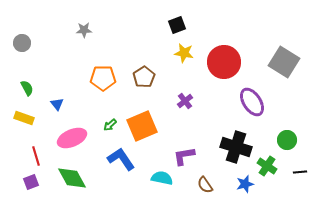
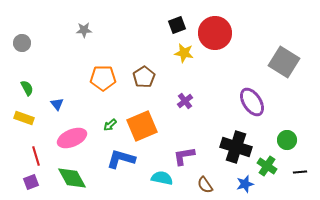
red circle: moved 9 px left, 29 px up
blue L-shape: rotated 40 degrees counterclockwise
